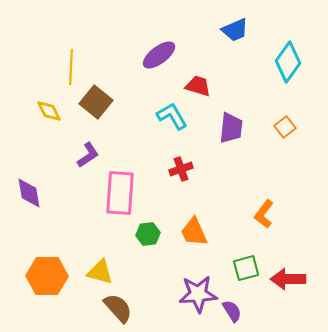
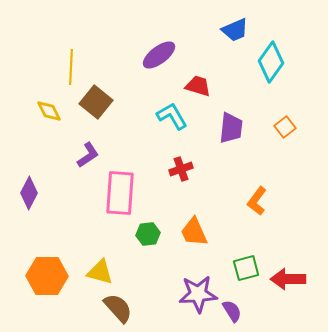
cyan diamond: moved 17 px left
purple diamond: rotated 36 degrees clockwise
orange L-shape: moved 7 px left, 13 px up
